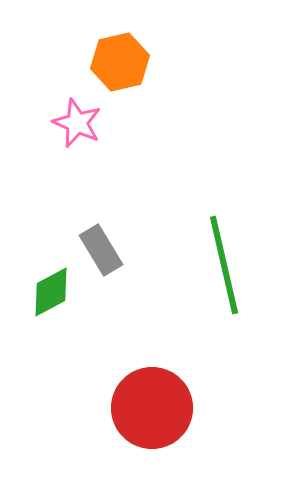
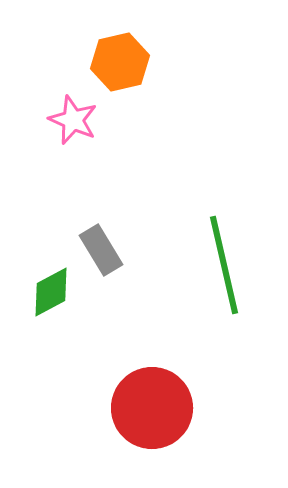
pink star: moved 4 px left, 3 px up
